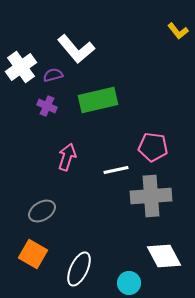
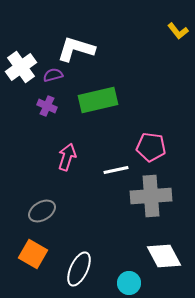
white L-shape: rotated 147 degrees clockwise
pink pentagon: moved 2 px left
